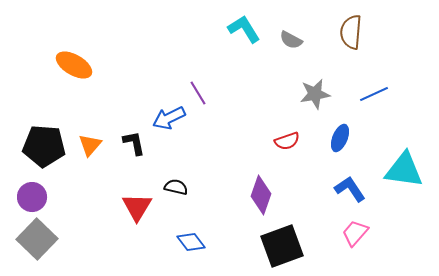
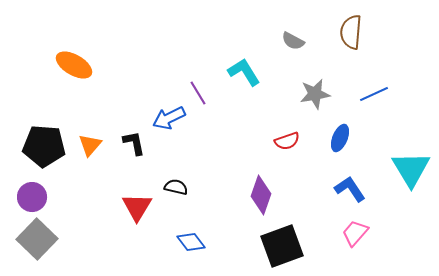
cyan L-shape: moved 43 px down
gray semicircle: moved 2 px right, 1 px down
cyan triangle: moved 7 px right, 1 px up; rotated 51 degrees clockwise
